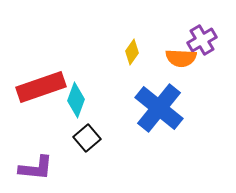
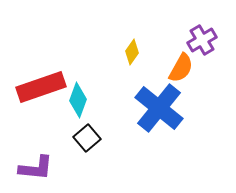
orange semicircle: moved 10 px down; rotated 64 degrees counterclockwise
cyan diamond: moved 2 px right
